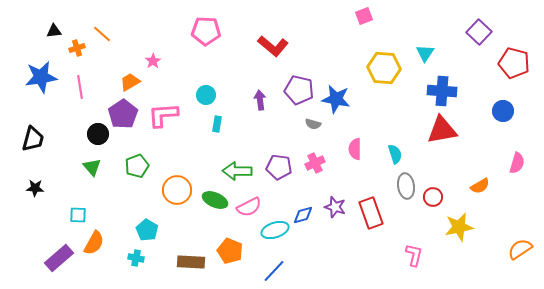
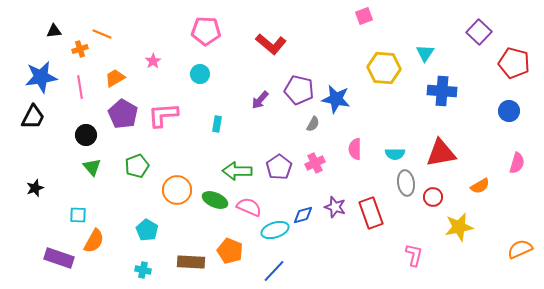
orange line at (102, 34): rotated 18 degrees counterclockwise
red L-shape at (273, 46): moved 2 px left, 2 px up
orange cross at (77, 48): moved 3 px right, 1 px down
orange trapezoid at (130, 82): moved 15 px left, 4 px up
cyan circle at (206, 95): moved 6 px left, 21 px up
purple arrow at (260, 100): rotated 132 degrees counterclockwise
blue circle at (503, 111): moved 6 px right
purple pentagon at (123, 114): rotated 8 degrees counterclockwise
gray semicircle at (313, 124): rotated 77 degrees counterclockwise
red triangle at (442, 130): moved 1 px left, 23 px down
black circle at (98, 134): moved 12 px left, 1 px down
black trapezoid at (33, 139): moved 22 px up; rotated 12 degrees clockwise
cyan semicircle at (395, 154): rotated 108 degrees clockwise
purple pentagon at (279, 167): rotated 30 degrees clockwise
gray ellipse at (406, 186): moved 3 px up
black star at (35, 188): rotated 24 degrees counterclockwise
pink semicircle at (249, 207): rotated 130 degrees counterclockwise
orange semicircle at (94, 243): moved 2 px up
orange semicircle at (520, 249): rotated 10 degrees clockwise
purple rectangle at (59, 258): rotated 60 degrees clockwise
cyan cross at (136, 258): moved 7 px right, 12 px down
